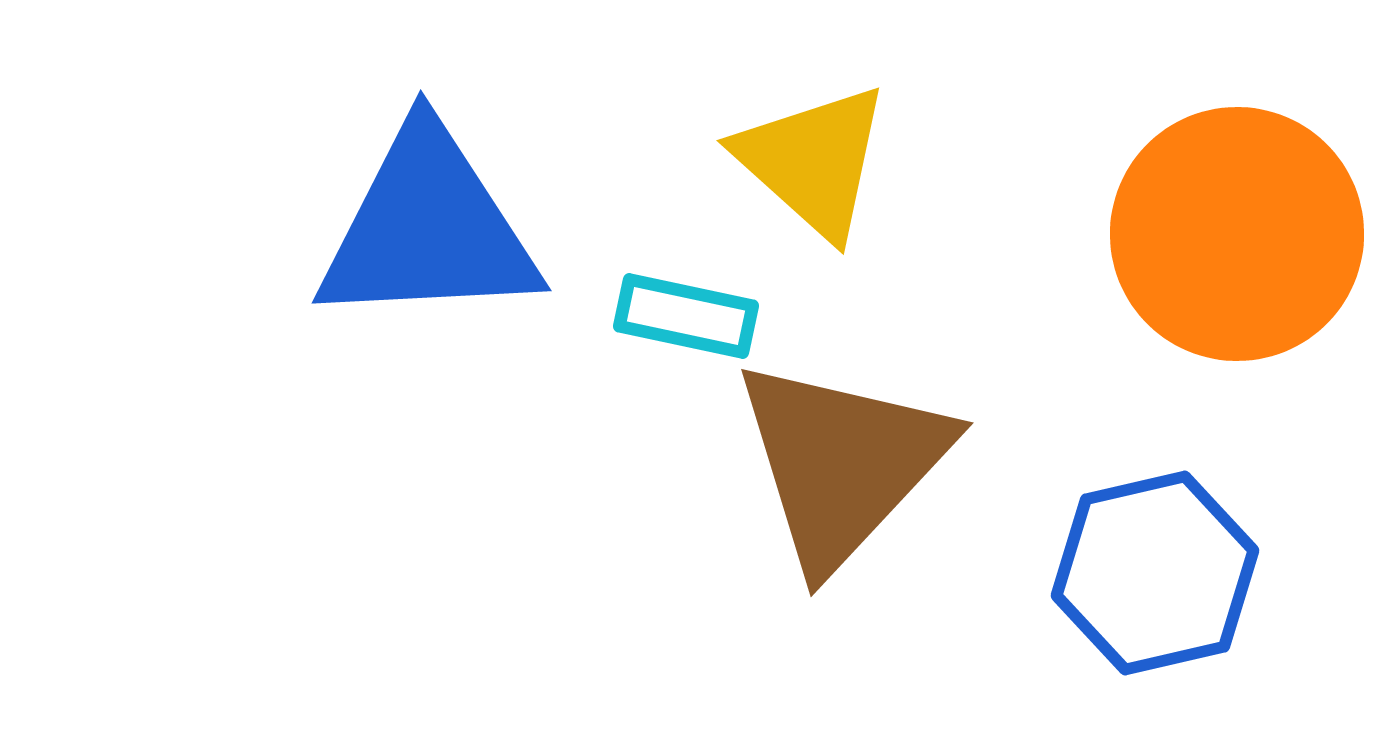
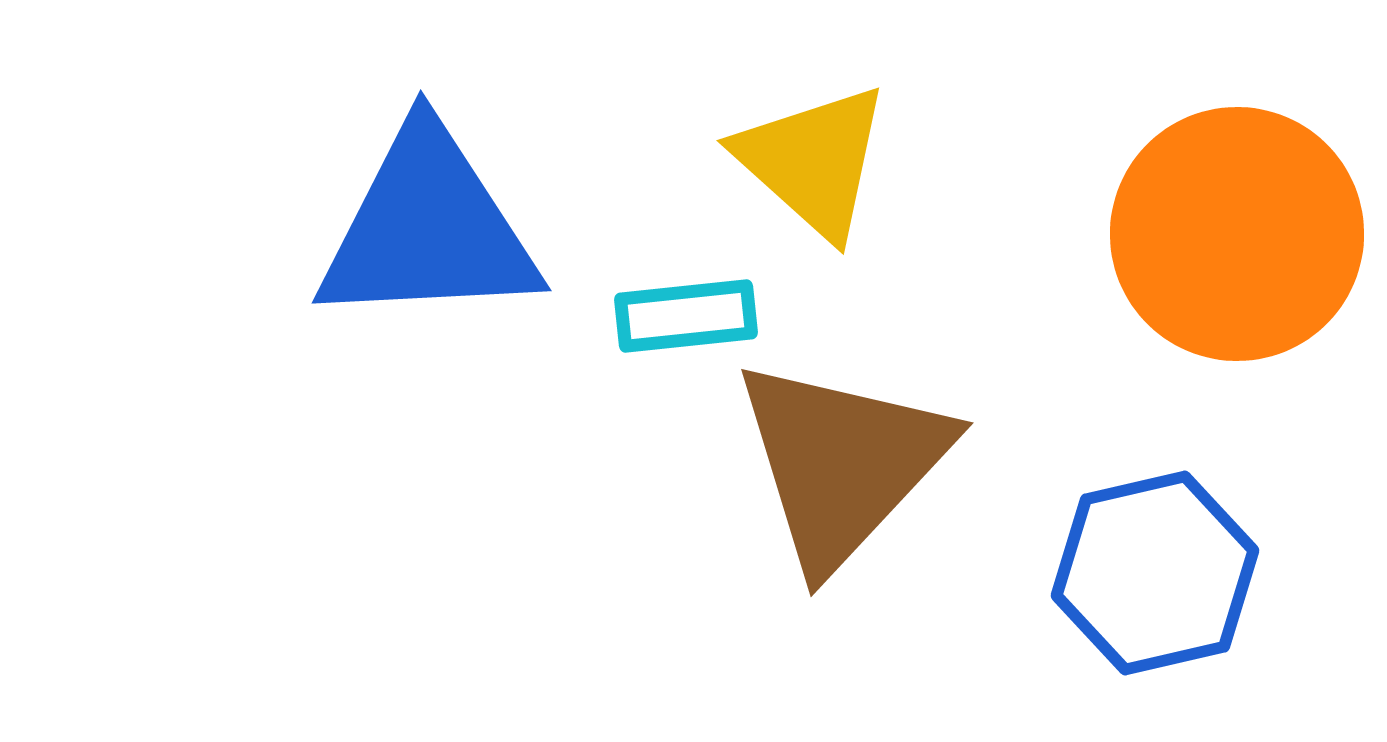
cyan rectangle: rotated 18 degrees counterclockwise
